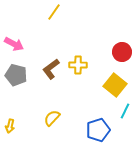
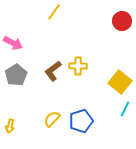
pink arrow: moved 1 px left, 1 px up
red circle: moved 31 px up
yellow cross: moved 1 px down
brown L-shape: moved 2 px right, 2 px down
gray pentagon: rotated 25 degrees clockwise
yellow square: moved 5 px right, 3 px up
cyan line: moved 2 px up
yellow semicircle: moved 1 px down
blue pentagon: moved 17 px left, 9 px up
